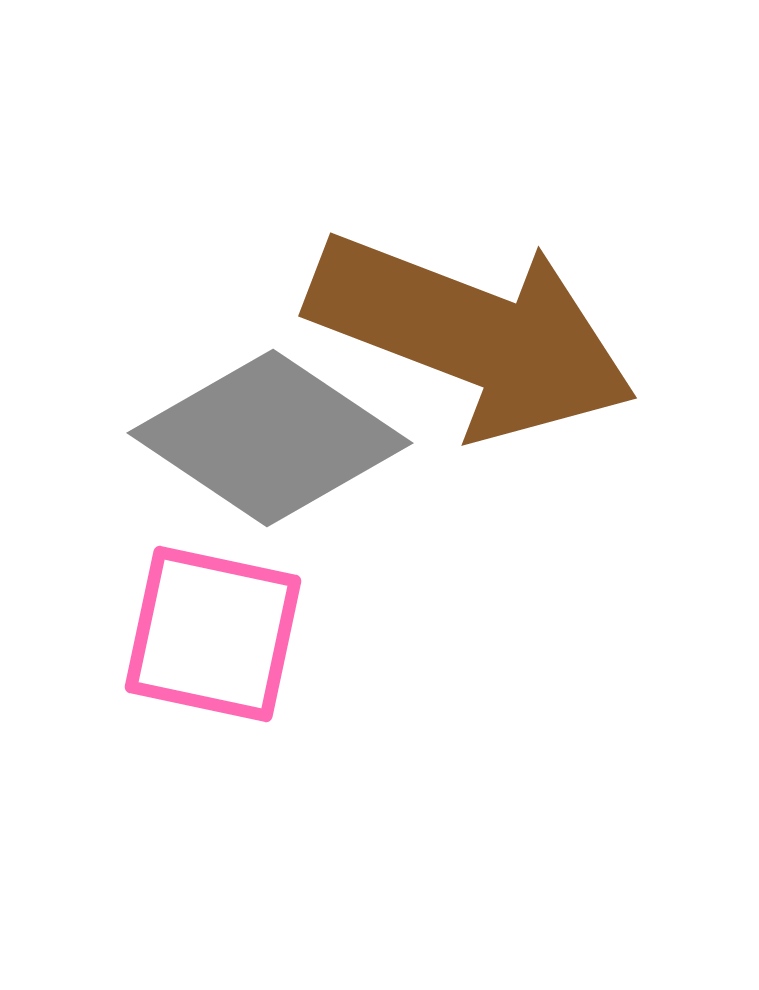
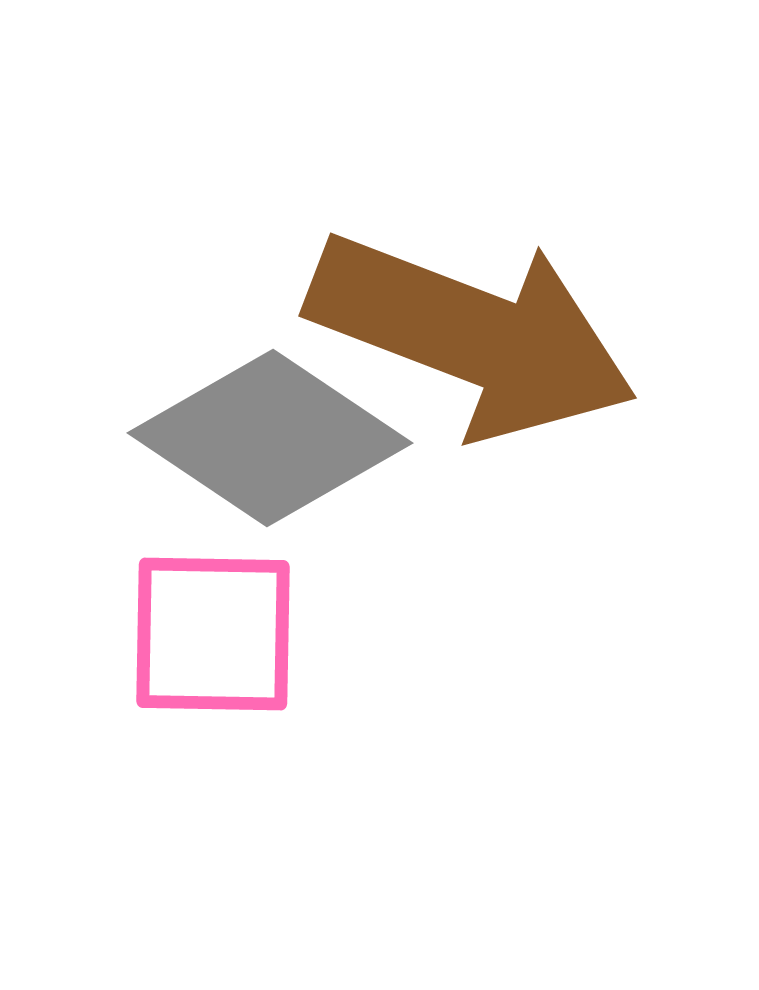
pink square: rotated 11 degrees counterclockwise
